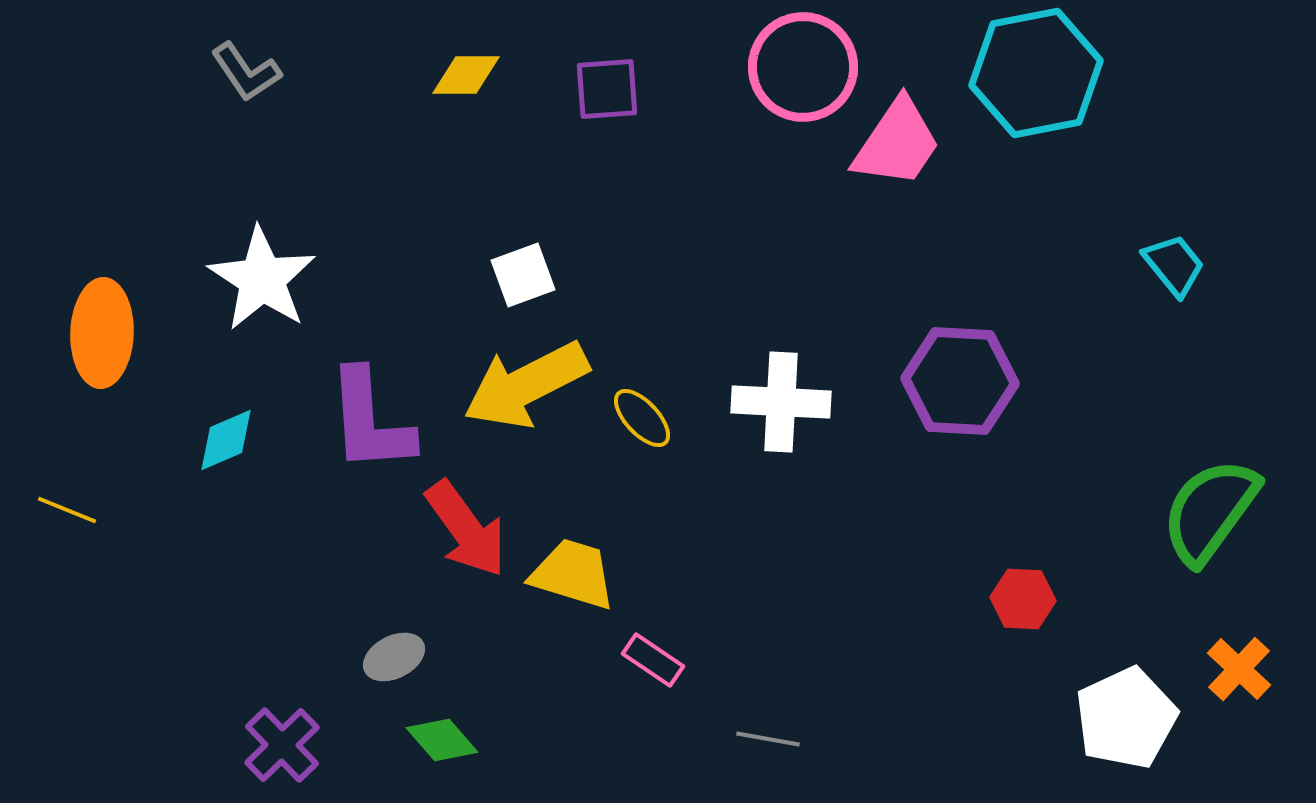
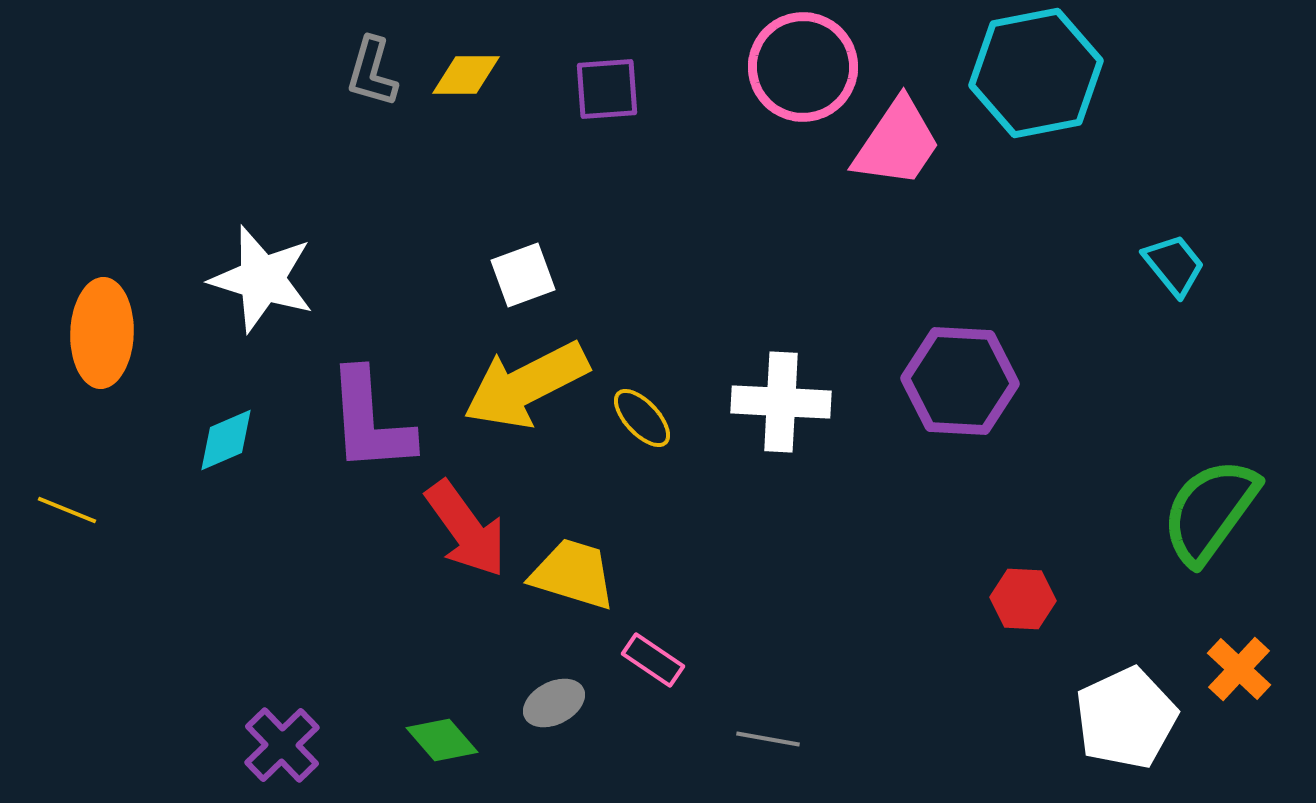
gray L-shape: moved 126 px right; rotated 50 degrees clockwise
white star: rotated 16 degrees counterclockwise
gray ellipse: moved 160 px right, 46 px down
